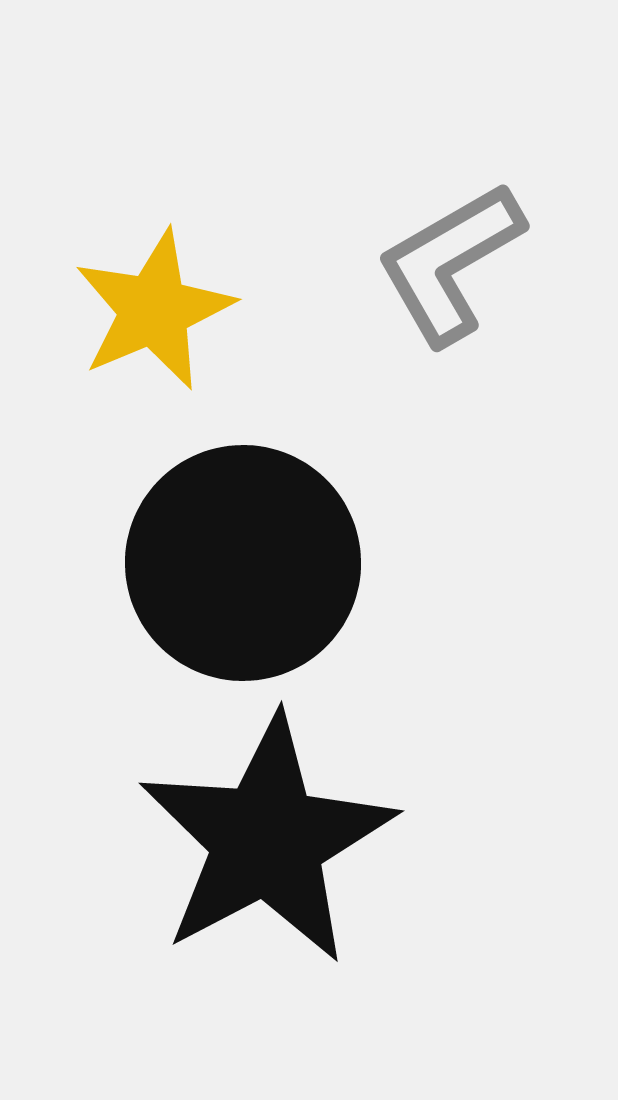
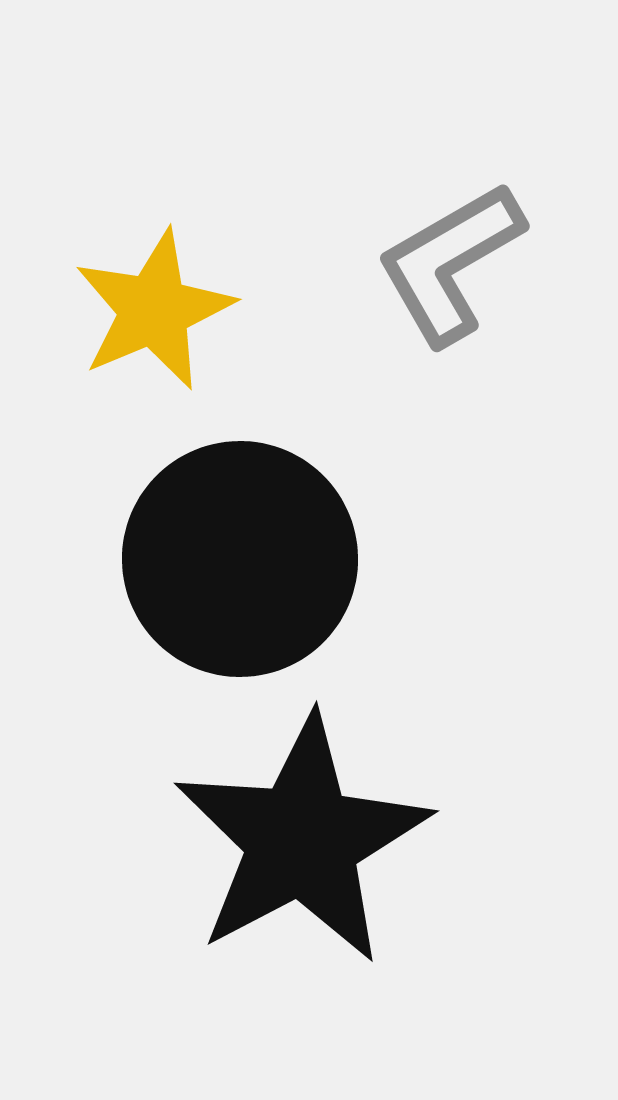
black circle: moved 3 px left, 4 px up
black star: moved 35 px right
